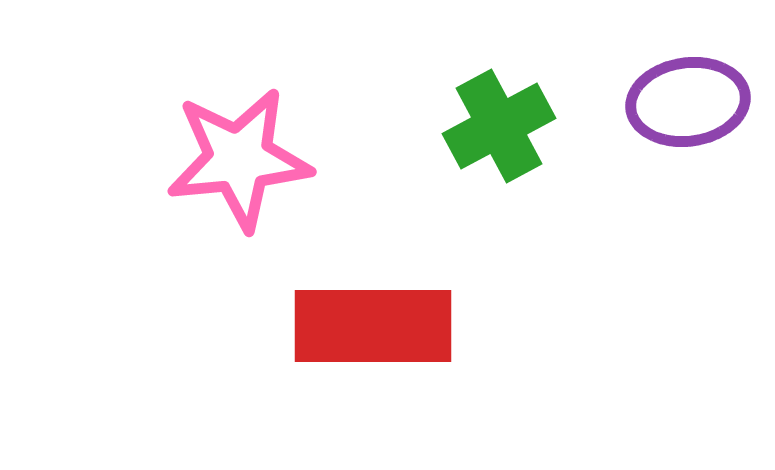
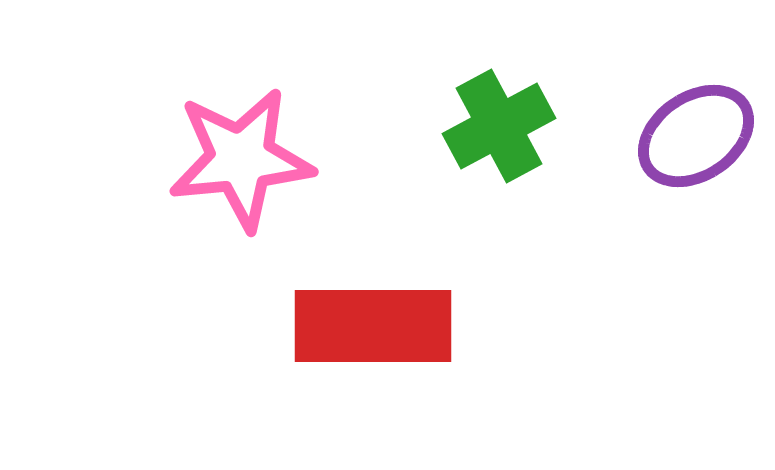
purple ellipse: moved 8 px right, 34 px down; rotated 26 degrees counterclockwise
pink star: moved 2 px right
